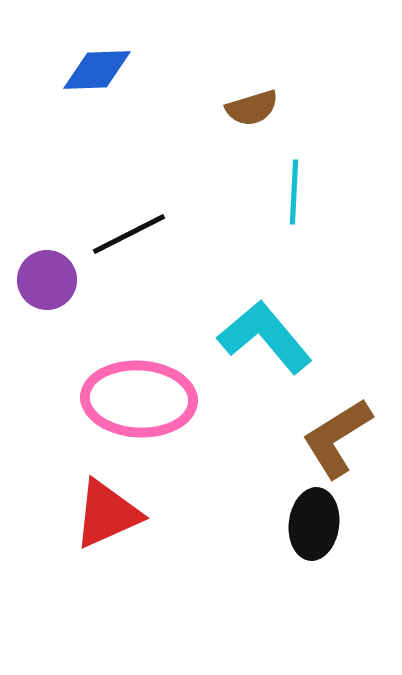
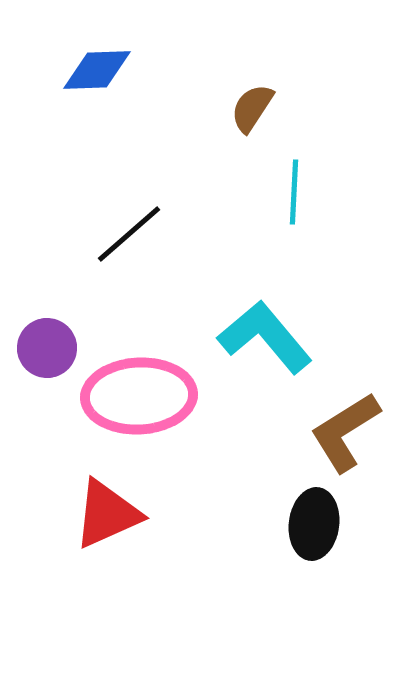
brown semicircle: rotated 140 degrees clockwise
black line: rotated 14 degrees counterclockwise
purple circle: moved 68 px down
pink ellipse: moved 3 px up; rotated 6 degrees counterclockwise
brown L-shape: moved 8 px right, 6 px up
